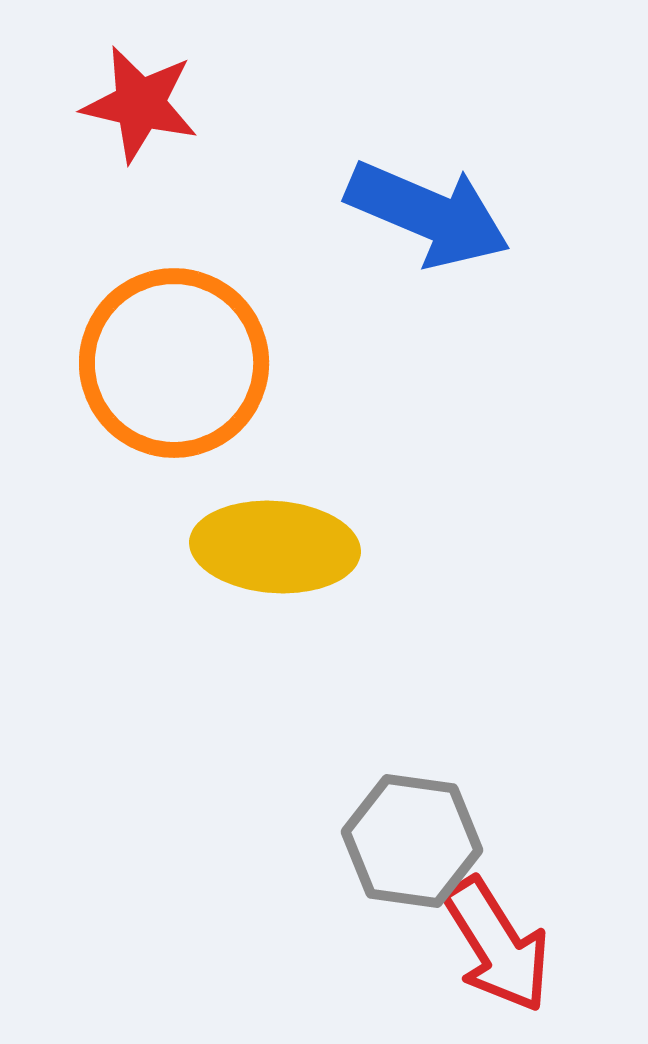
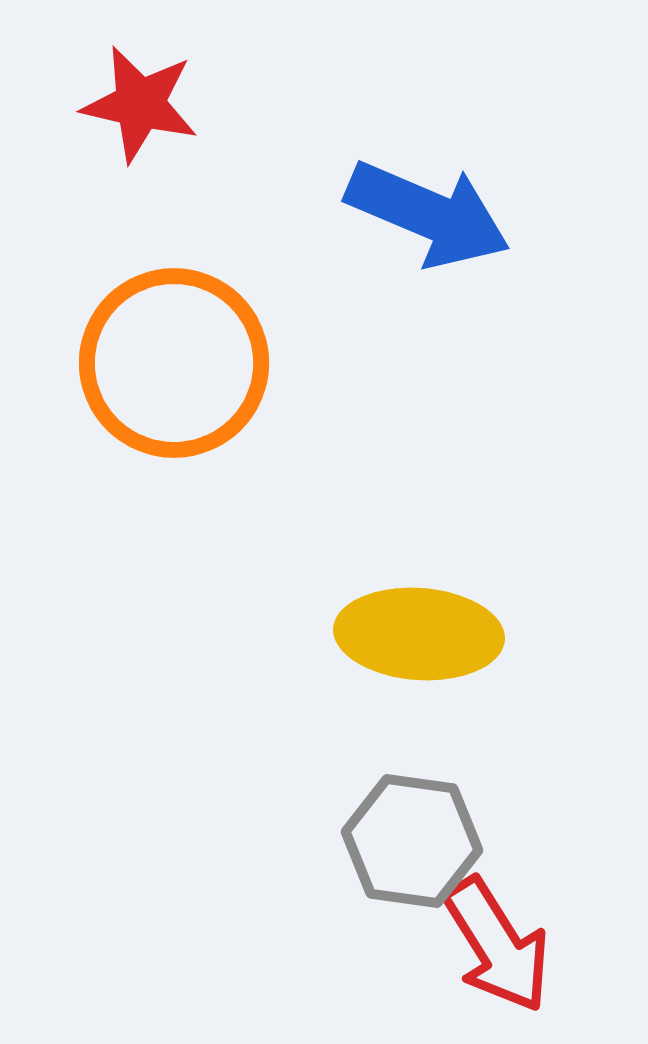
yellow ellipse: moved 144 px right, 87 px down
